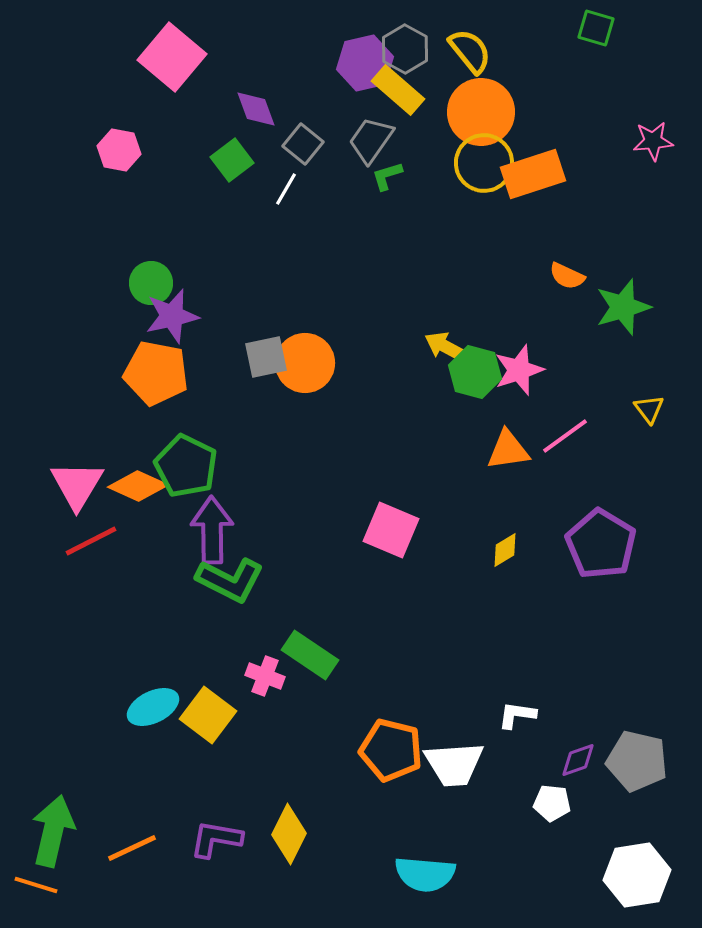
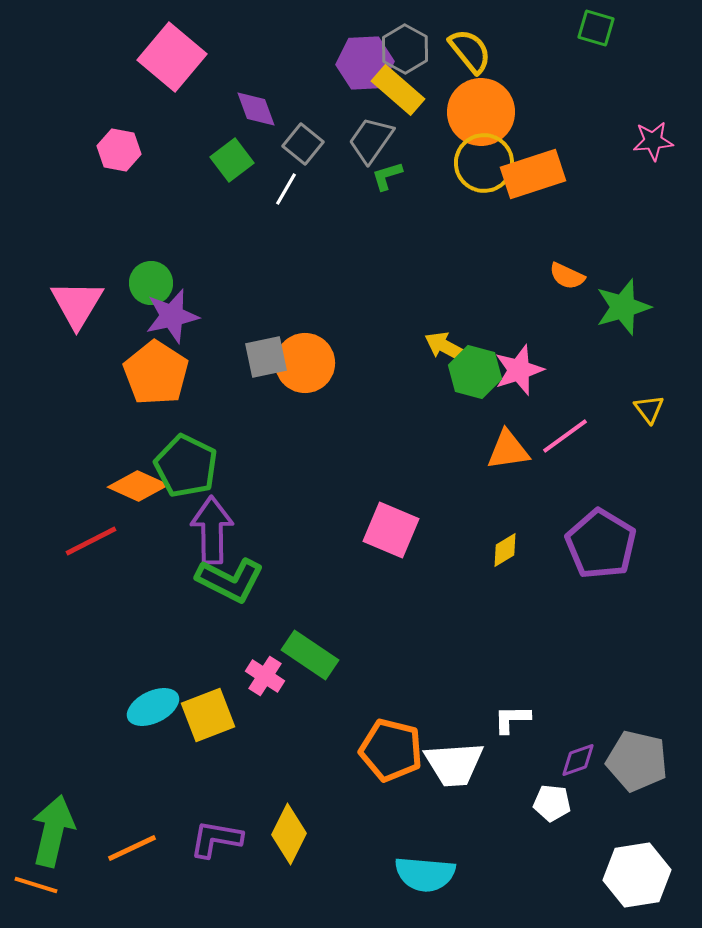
purple hexagon at (365, 63): rotated 10 degrees clockwise
orange pentagon at (156, 373): rotated 22 degrees clockwise
pink triangle at (77, 485): moved 181 px up
pink cross at (265, 676): rotated 12 degrees clockwise
yellow square at (208, 715): rotated 32 degrees clockwise
white L-shape at (517, 715): moved 5 px left, 4 px down; rotated 9 degrees counterclockwise
